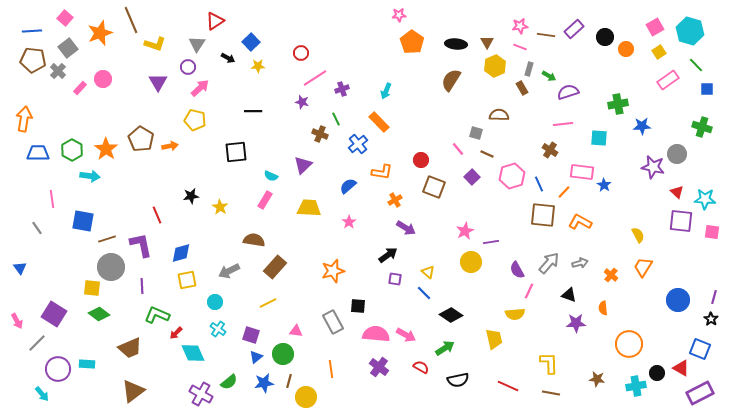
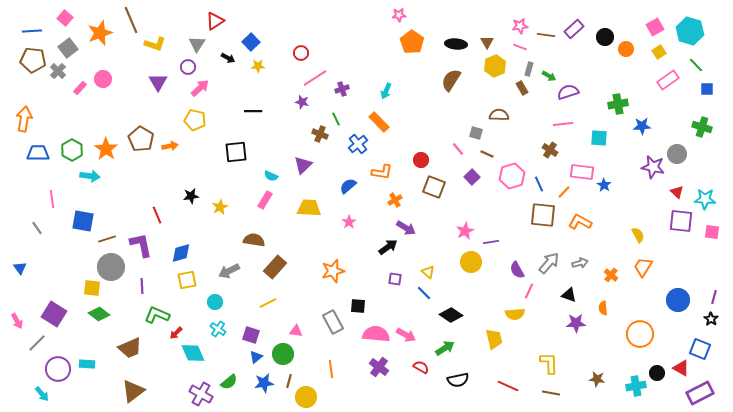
yellow star at (220, 207): rotated 14 degrees clockwise
black arrow at (388, 255): moved 8 px up
orange circle at (629, 344): moved 11 px right, 10 px up
